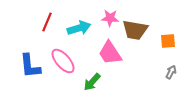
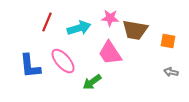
orange square: rotated 14 degrees clockwise
gray arrow: rotated 104 degrees counterclockwise
green arrow: rotated 12 degrees clockwise
